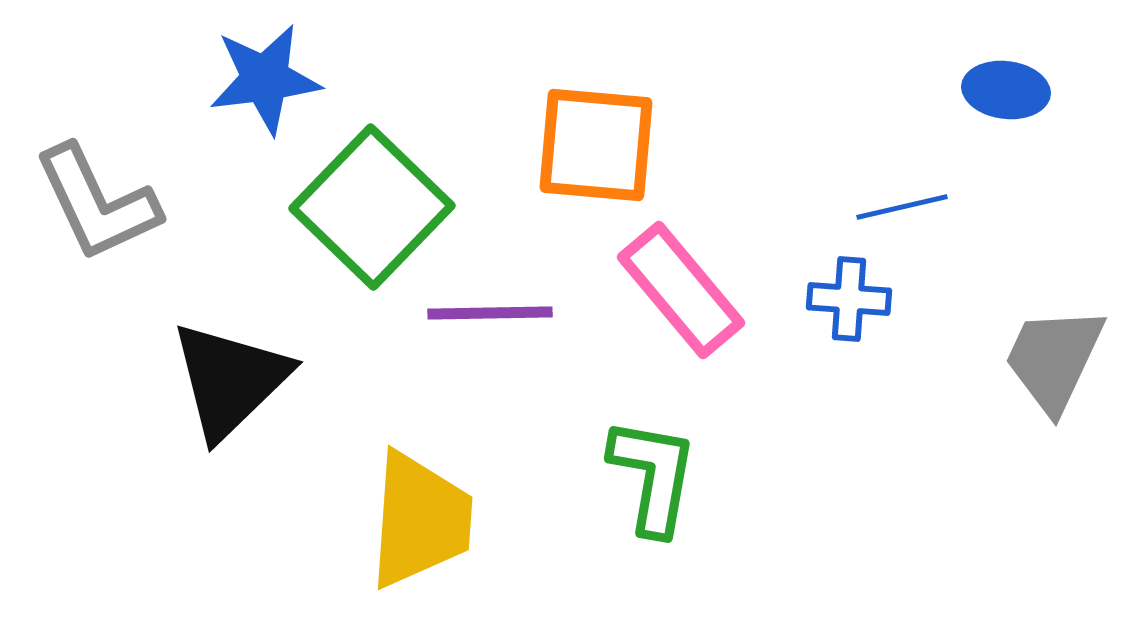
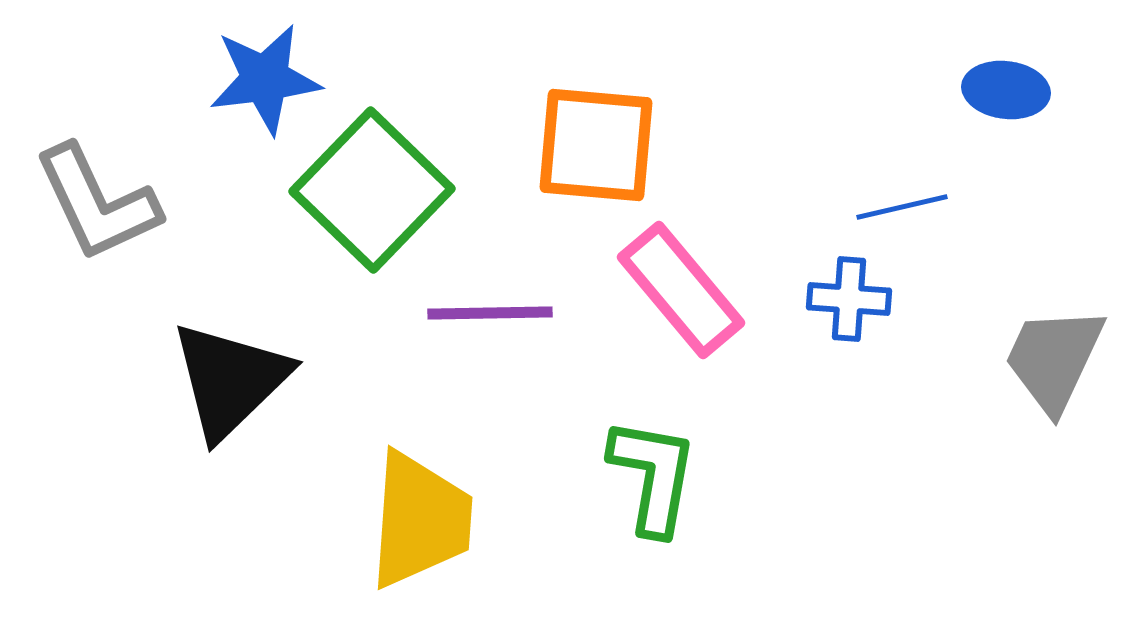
green square: moved 17 px up
